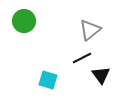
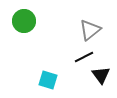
black line: moved 2 px right, 1 px up
